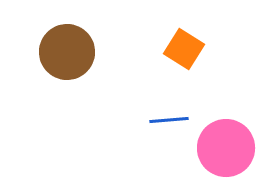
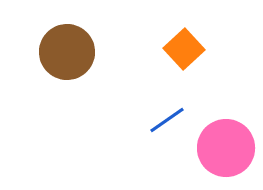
orange square: rotated 15 degrees clockwise
blue line: moved 2 px left; rotated 30 degrees counterclockwise
